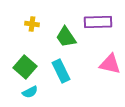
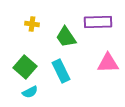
pink triangle: moved 2 px left, 1 px up; rotated 15 degrees counterclockwise
